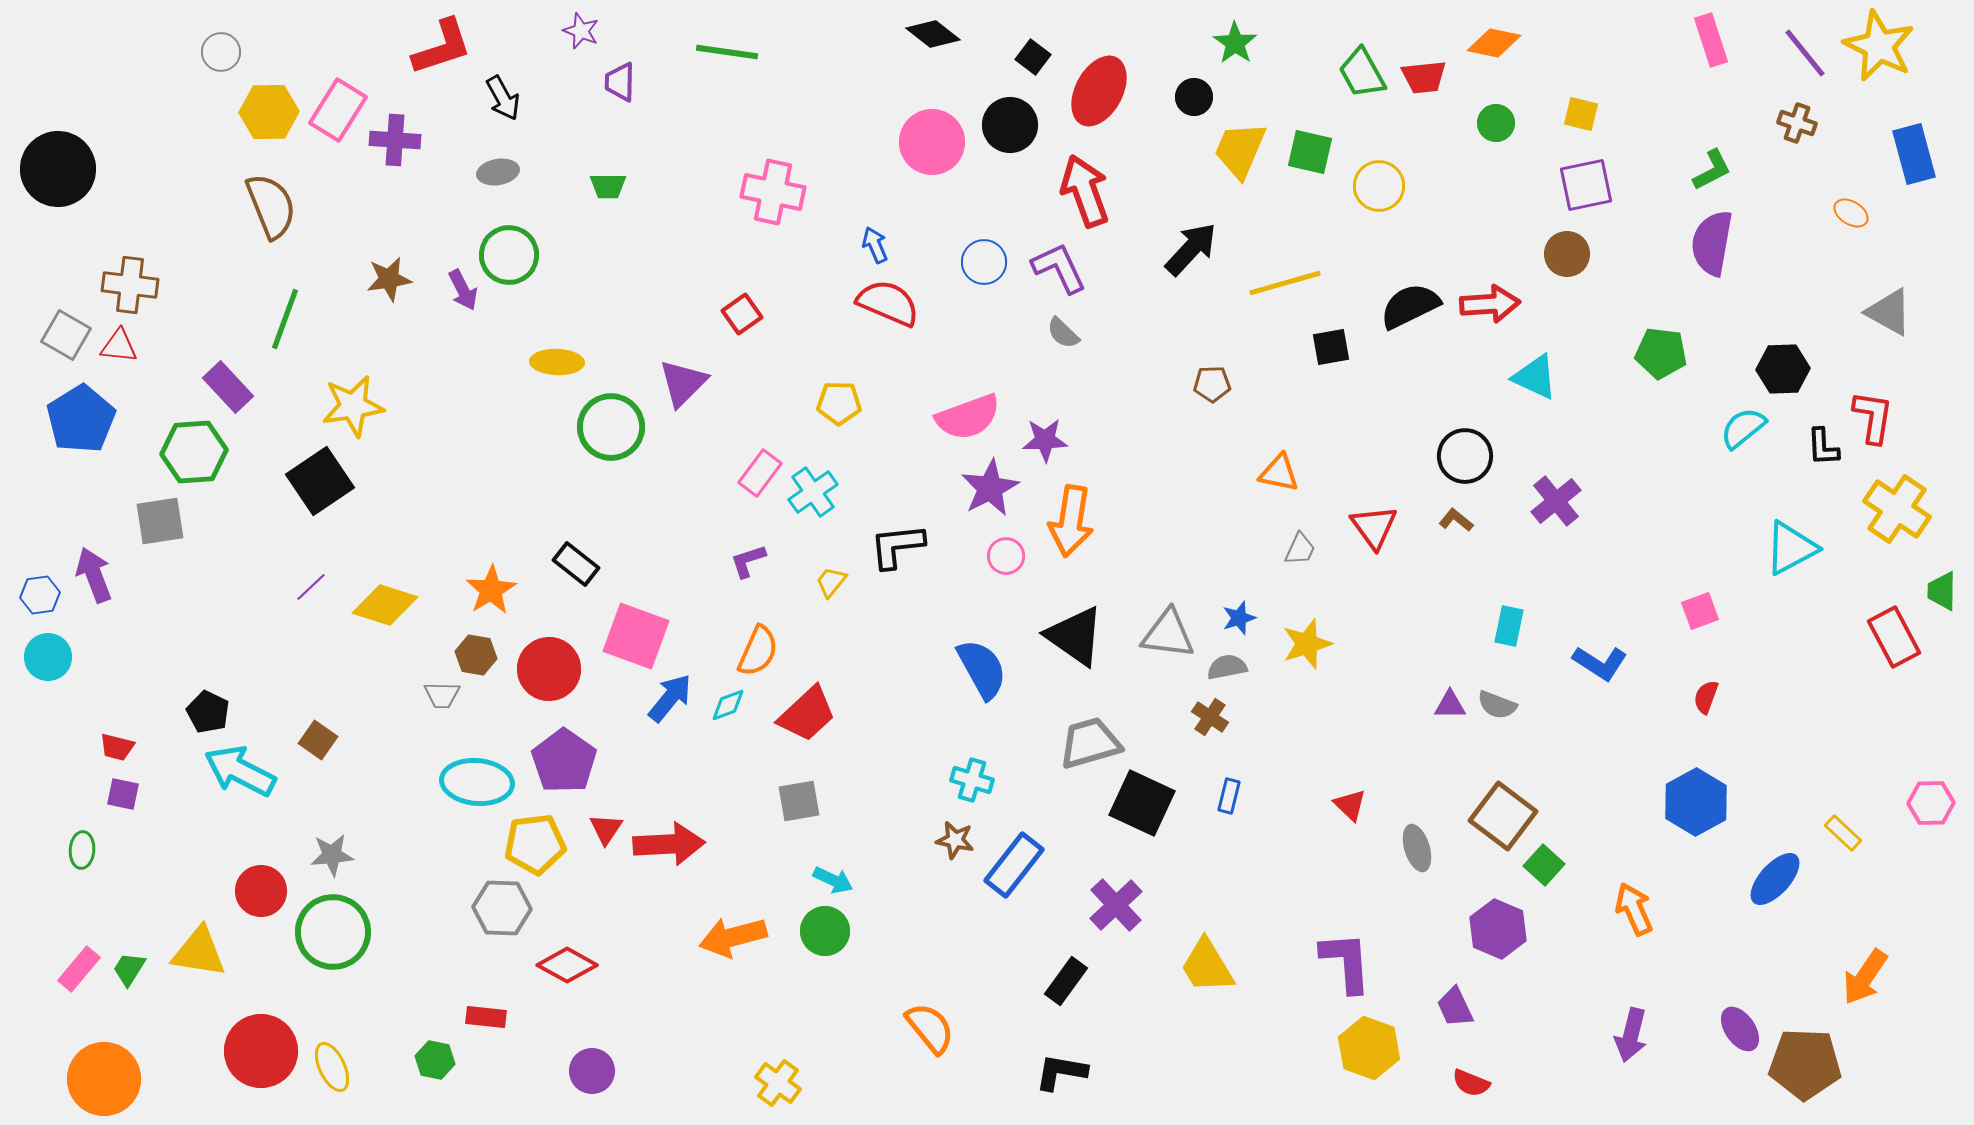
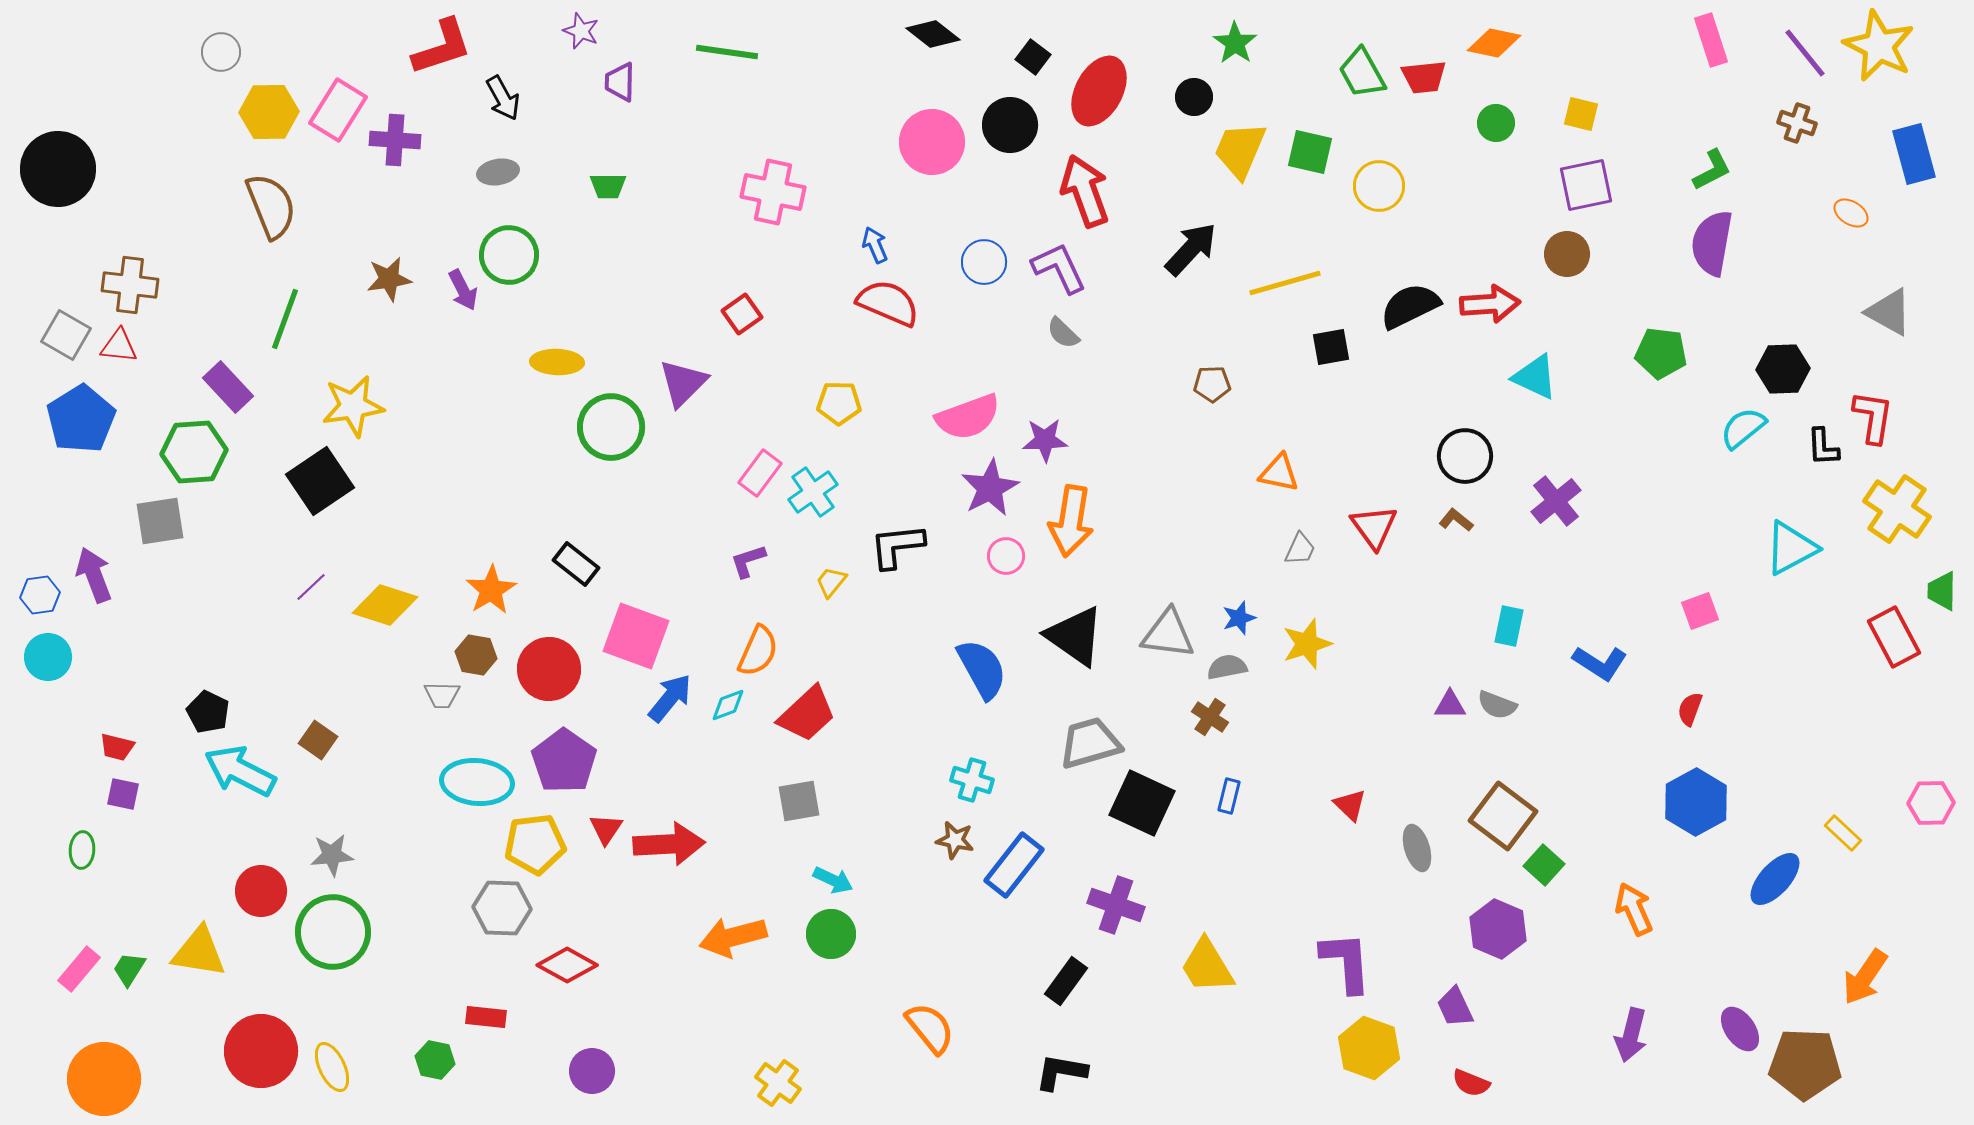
red semicircle at (1706, 697): moved 16 px left, 12 px down
purple cross at (1116, 905): rotated 28 degrees counterclockwise
green circle at (825, 931): moved 6 px right, 3 px down
